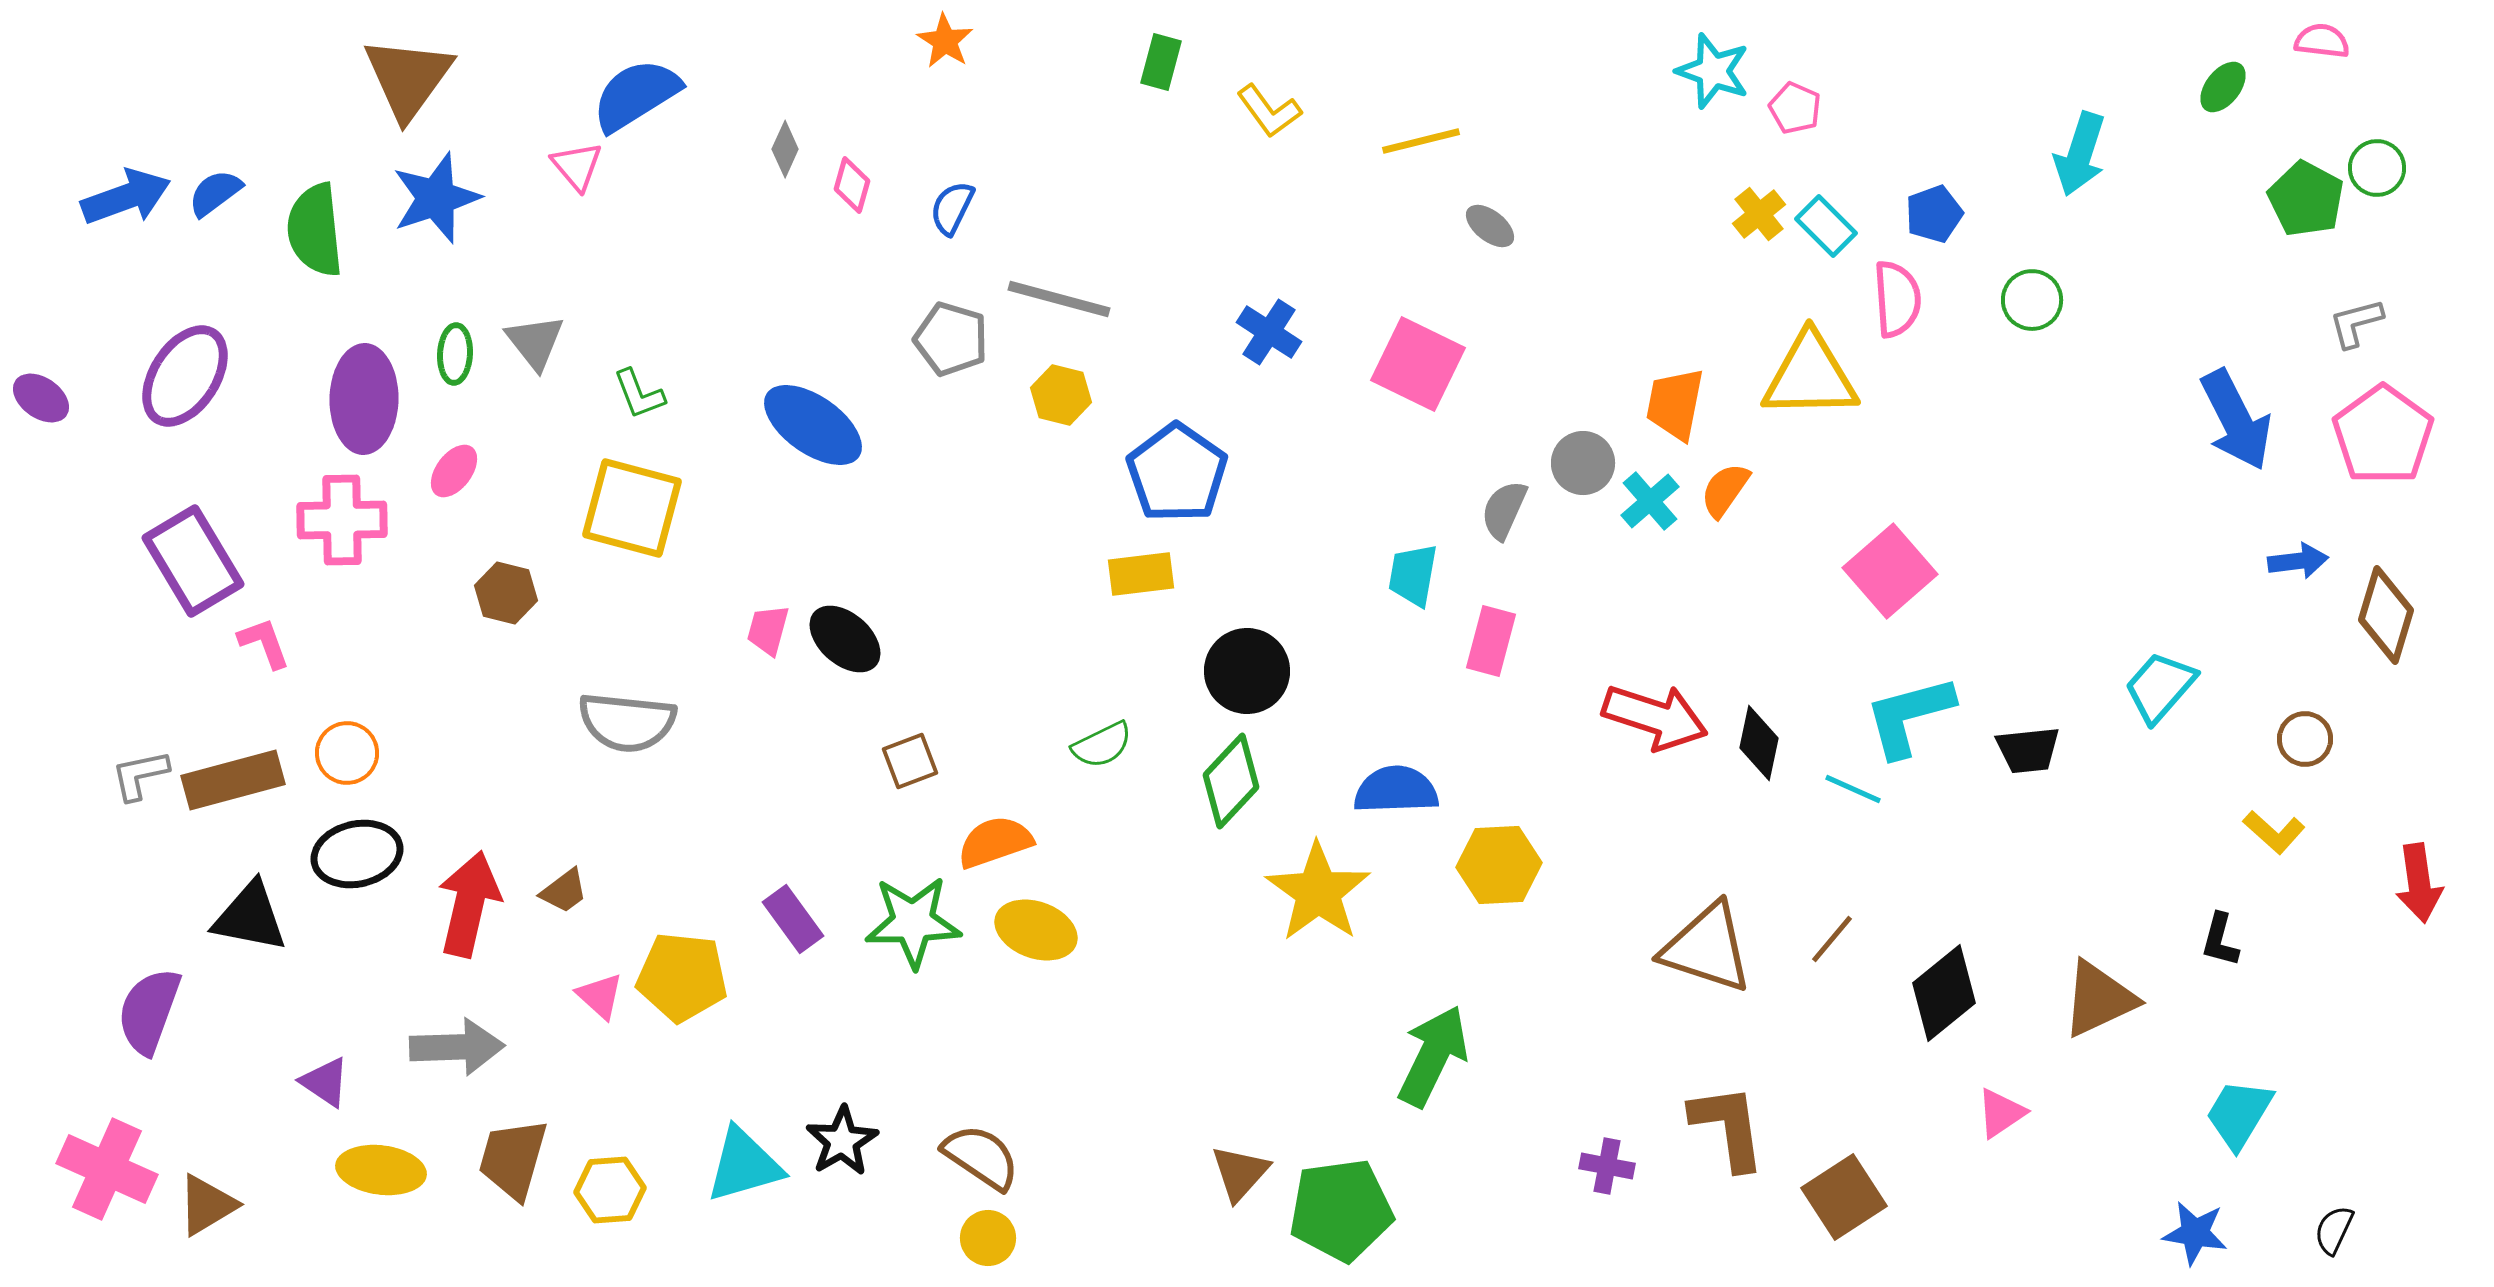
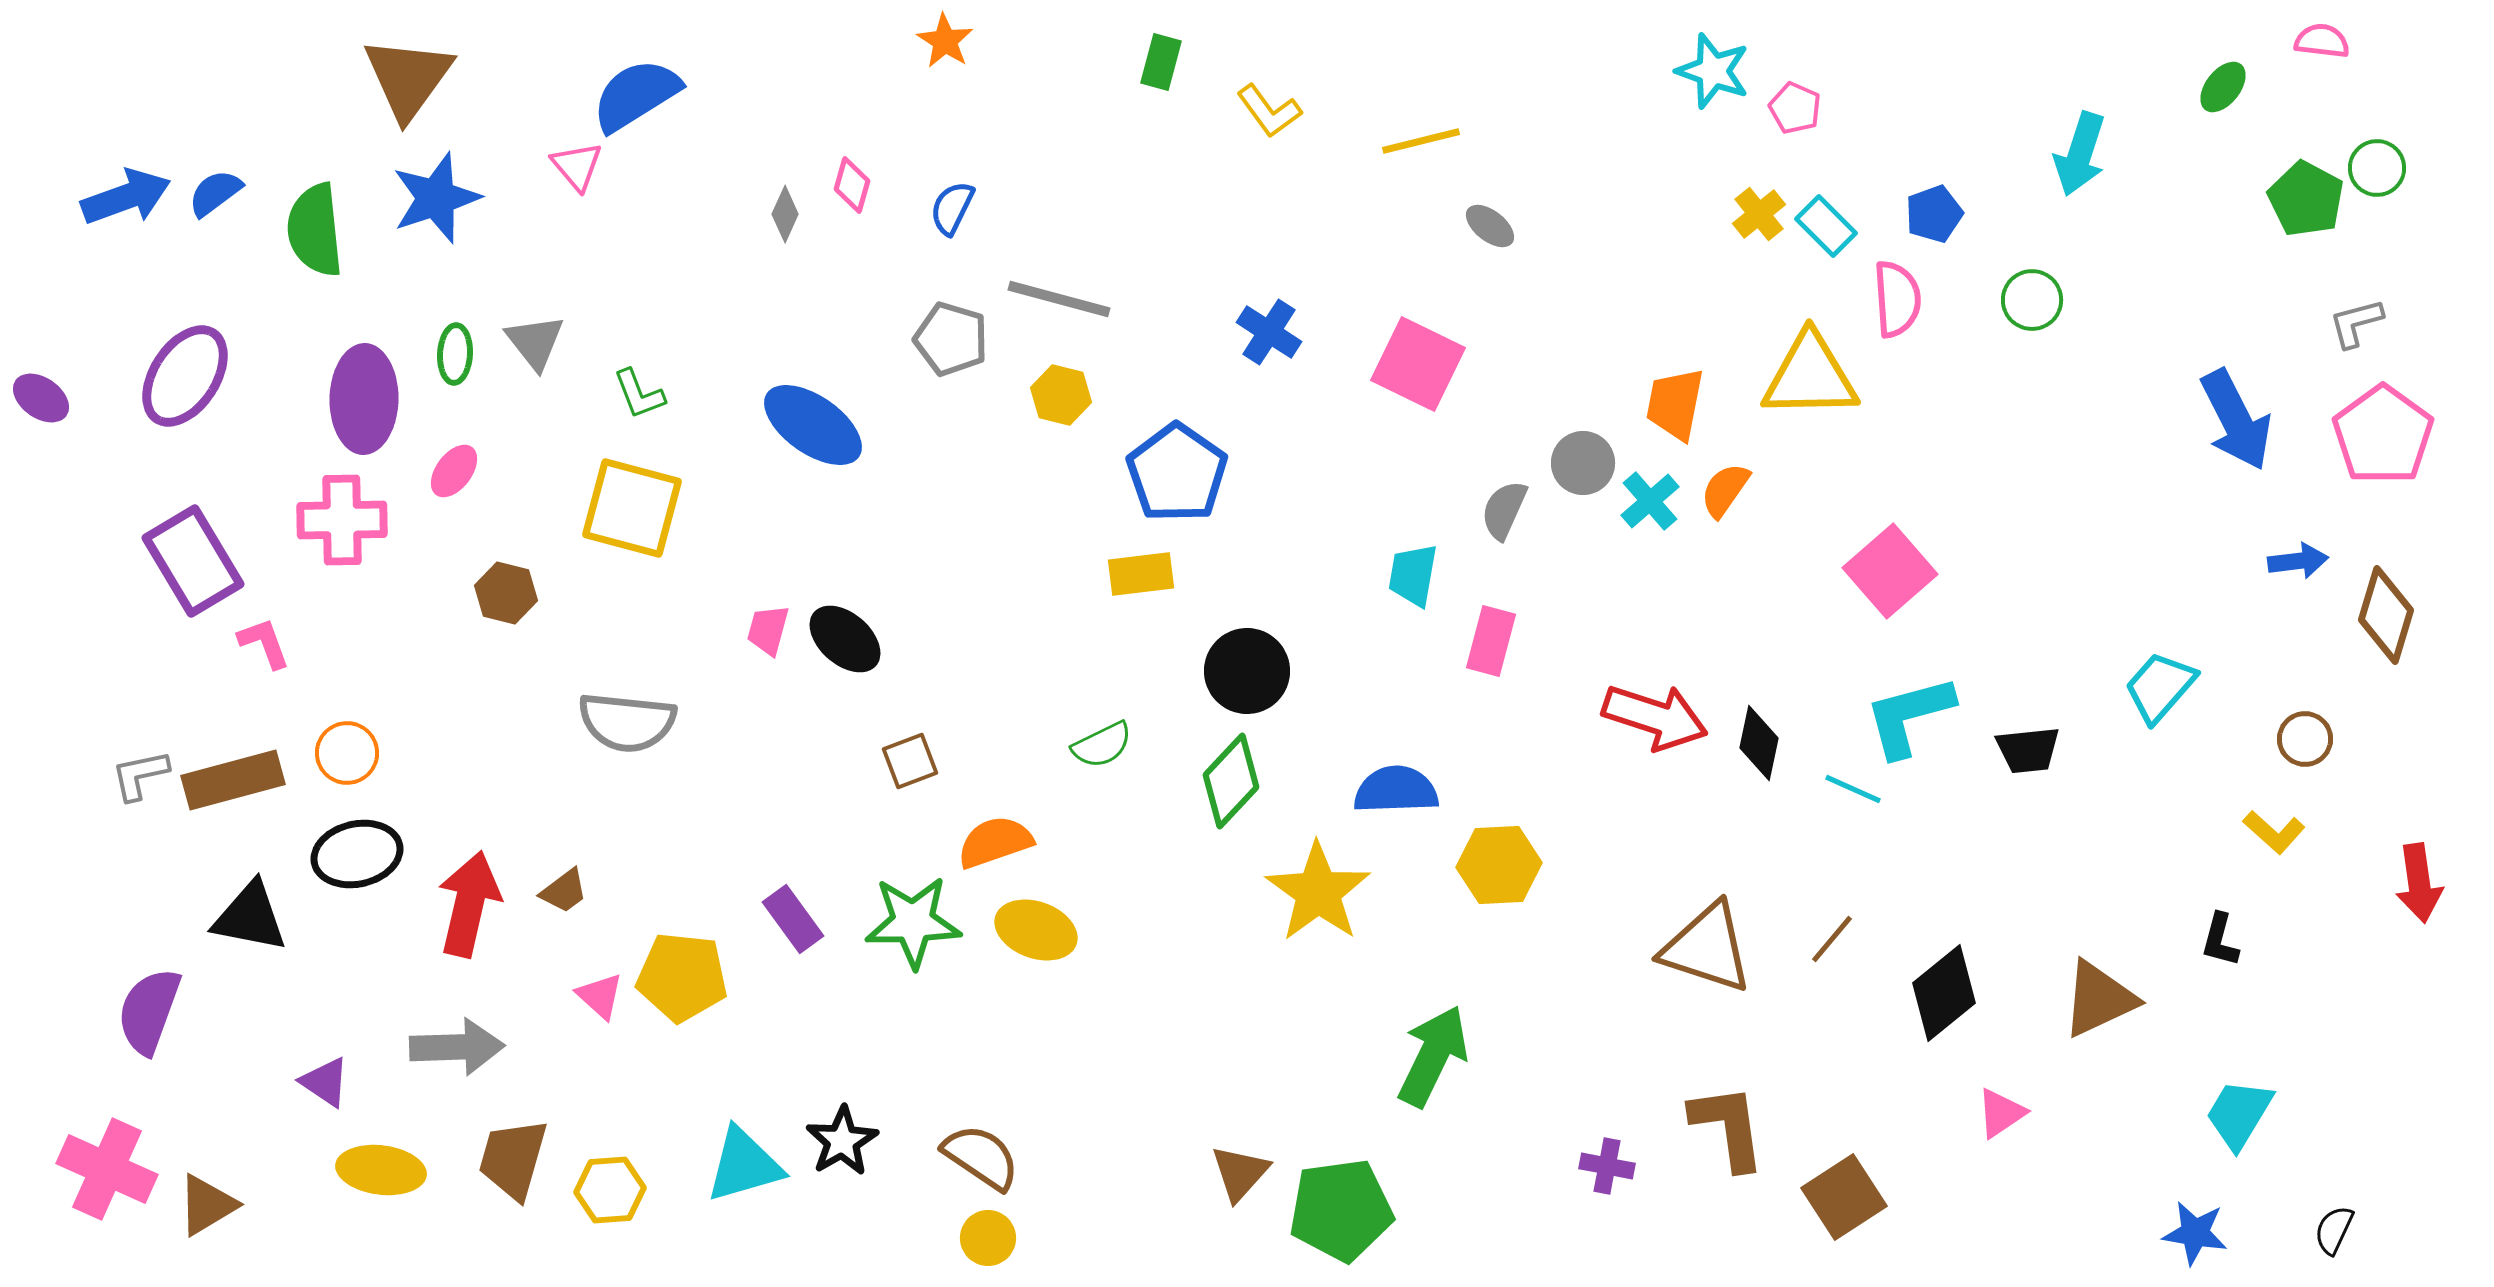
gray diamond at (785, 149): moved 65 px down
